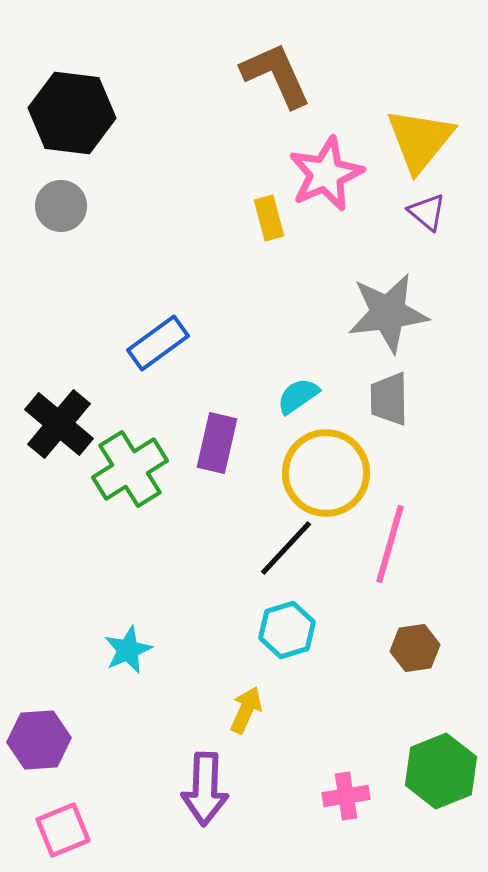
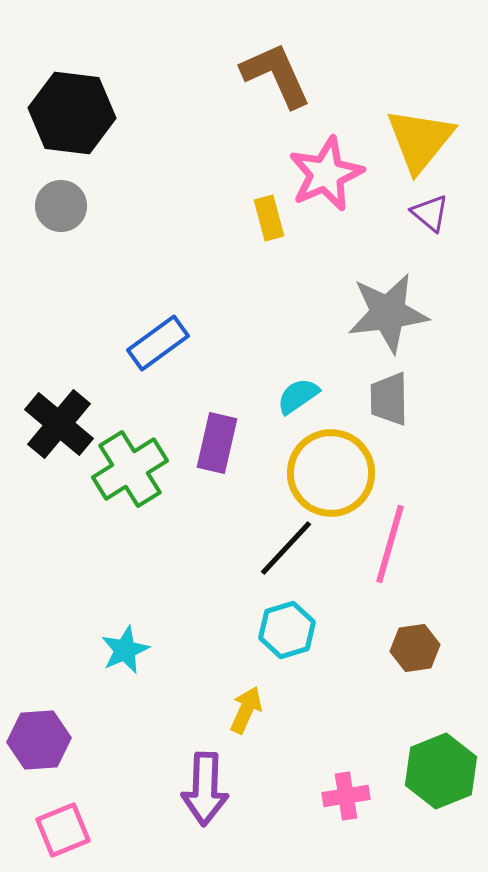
purple triangle: moved 3 px right, 1 px down
yellow circle: moved 5 px right
cyan star: moved 3 px left
